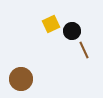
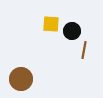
yellow square: rotated 30 degrees clockwise
brown line: rotated 36 degrees clockwise
